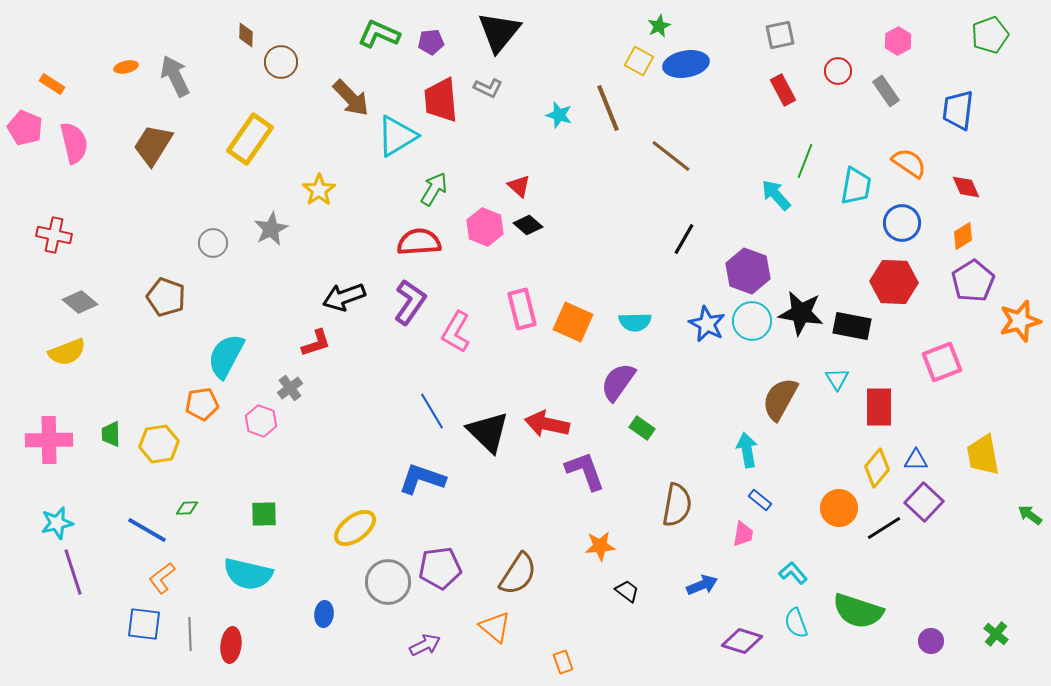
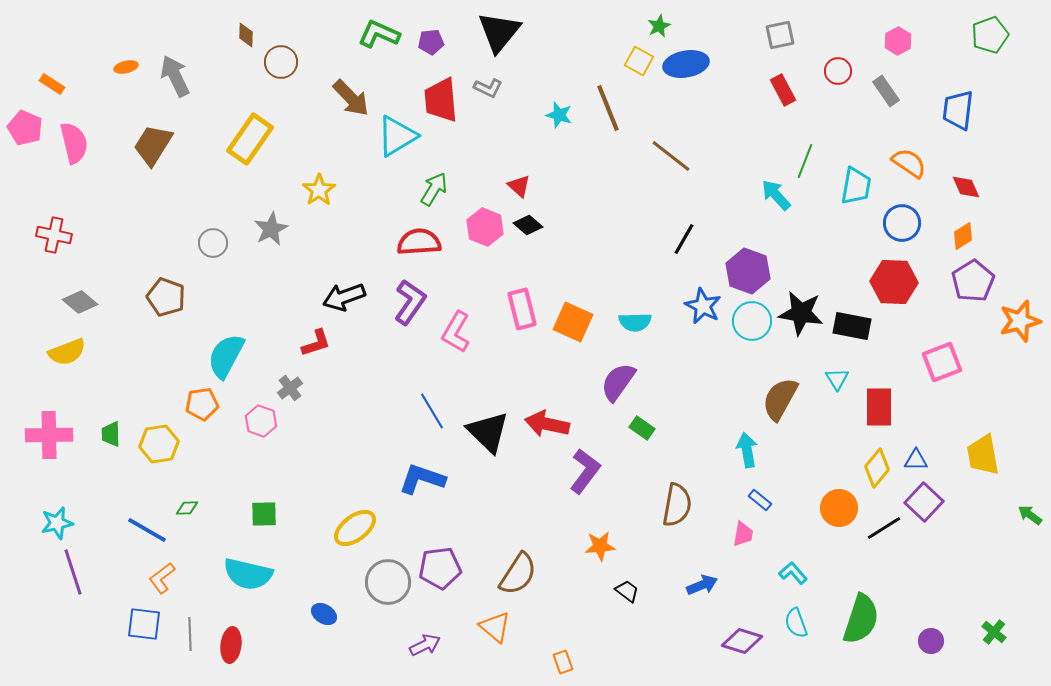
blue star at (707, 324): moved 4 px left, 18 px up
pink cross at (49, 440): moved 5 px up
purple L-shape at (585, 471): rotated 57 degrees clockwise
green semicircle at (858, 611): moved 3 px right, 8 px down; rotated 90 degrees counterclockwise
blue ellipse at (324, 614): rotated 65 degrees counterclockwise
green cross at (996, 634): moved 2 px left, 2 px up
